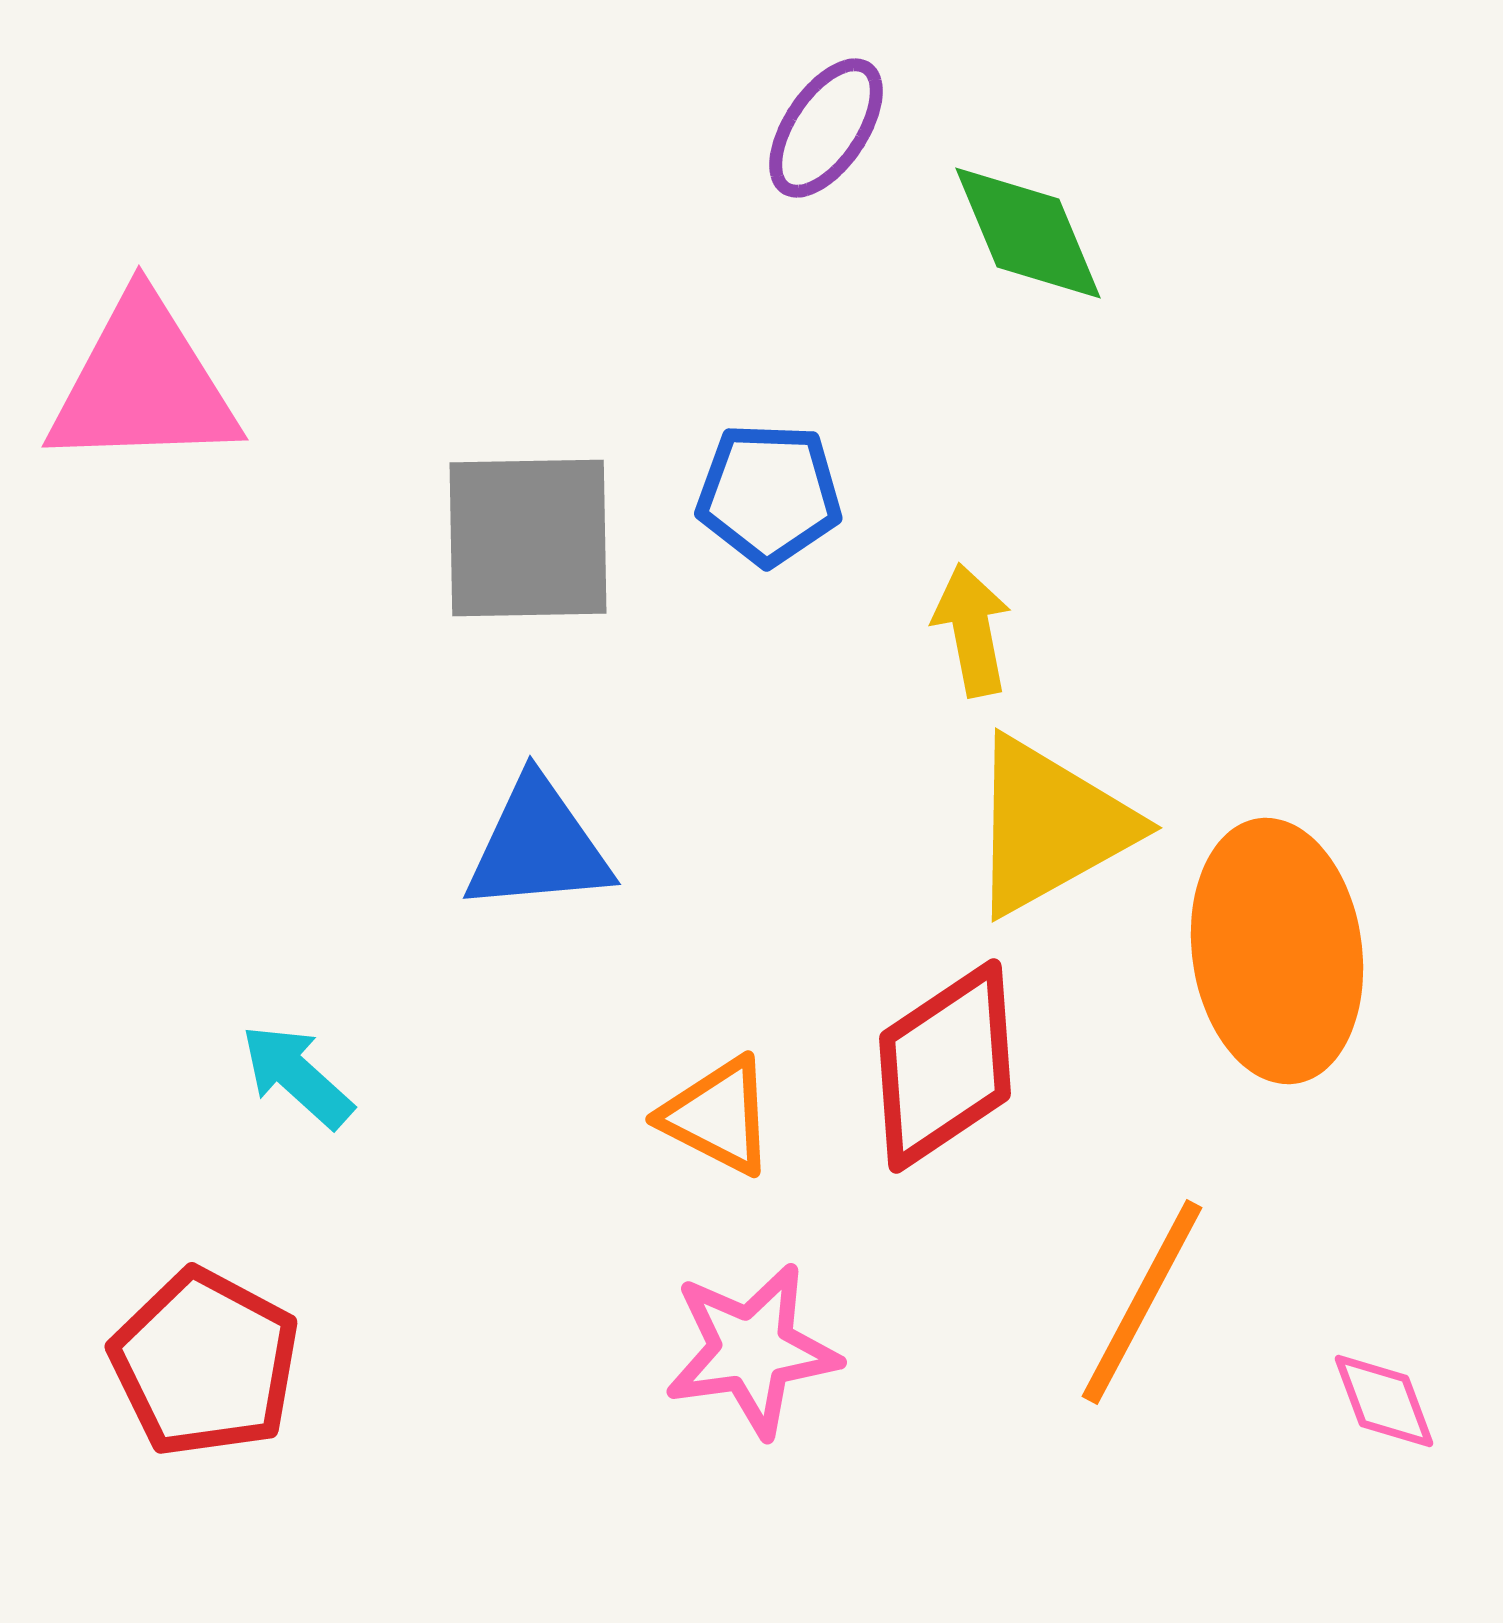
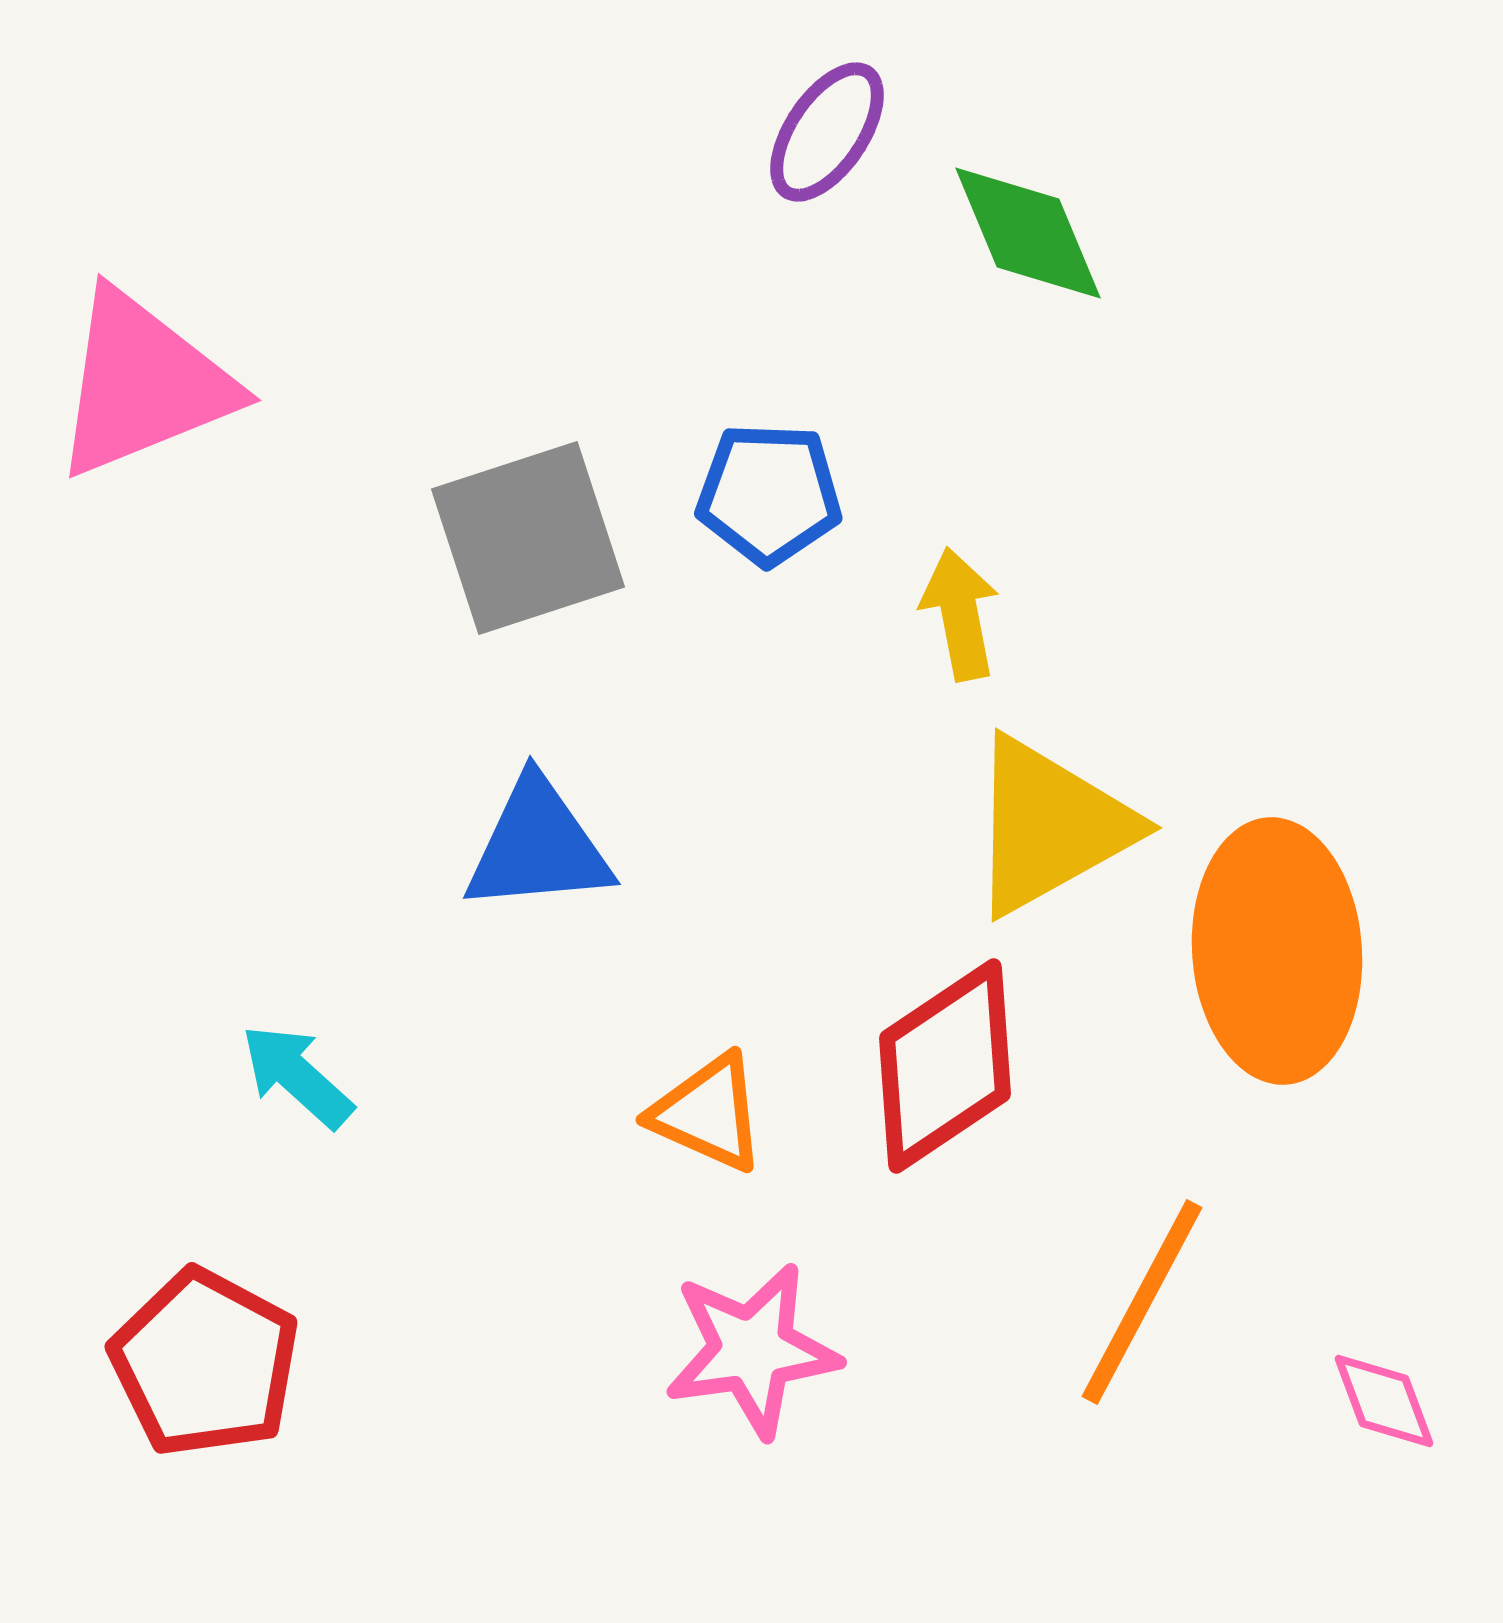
purple ellipse: moved 1 px right, 4 px down
pink triangle: rotated 20 degrees counterclockwise
gray square: rotated 17 degrees counterclockwise
yellow arrow: moved 12 px left, 16 px up
orange ellipse: rotated 4 degrees clockwise
orange triangle: moved 10 px left, 3 px up; rotated 3 degrees counterclockwise
